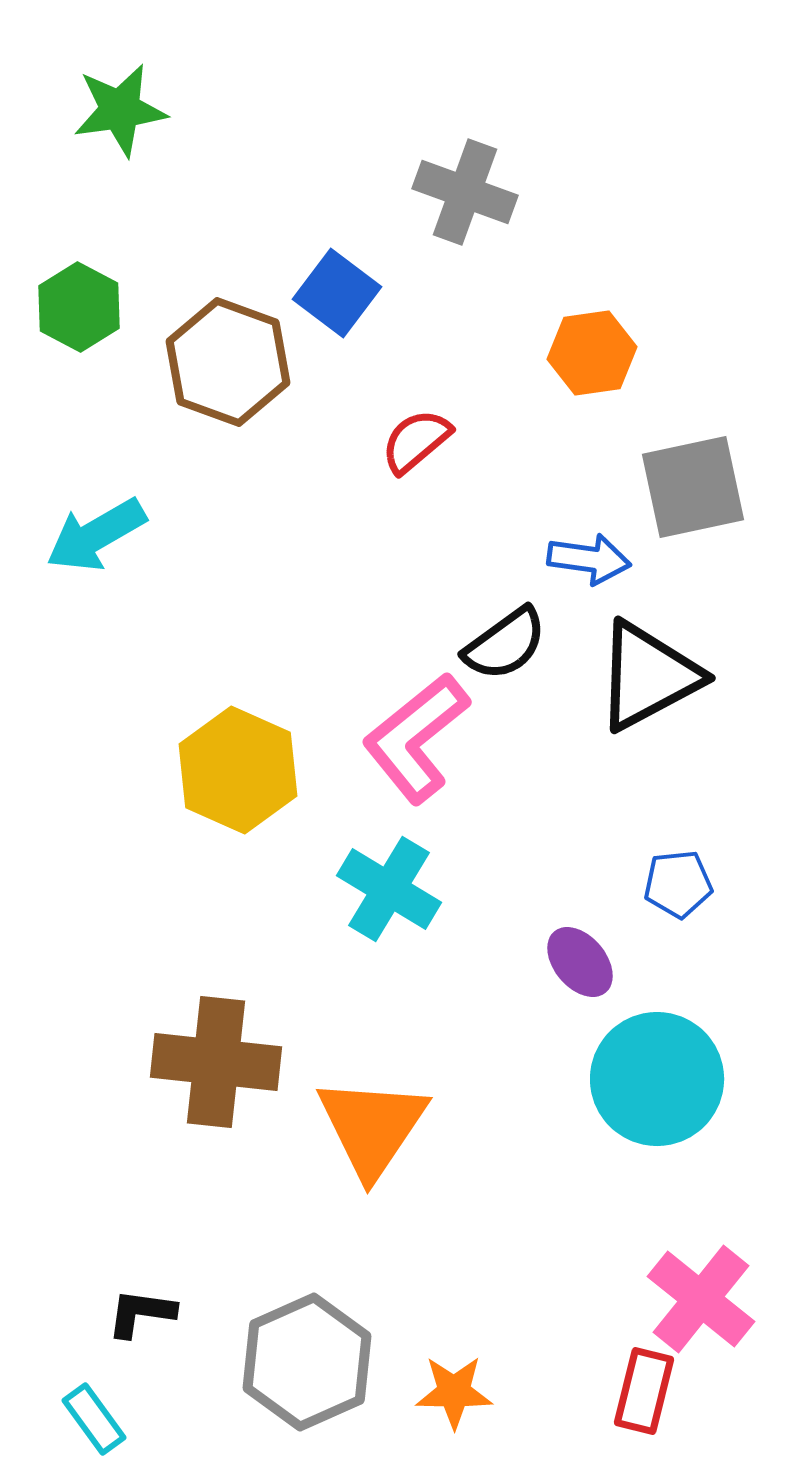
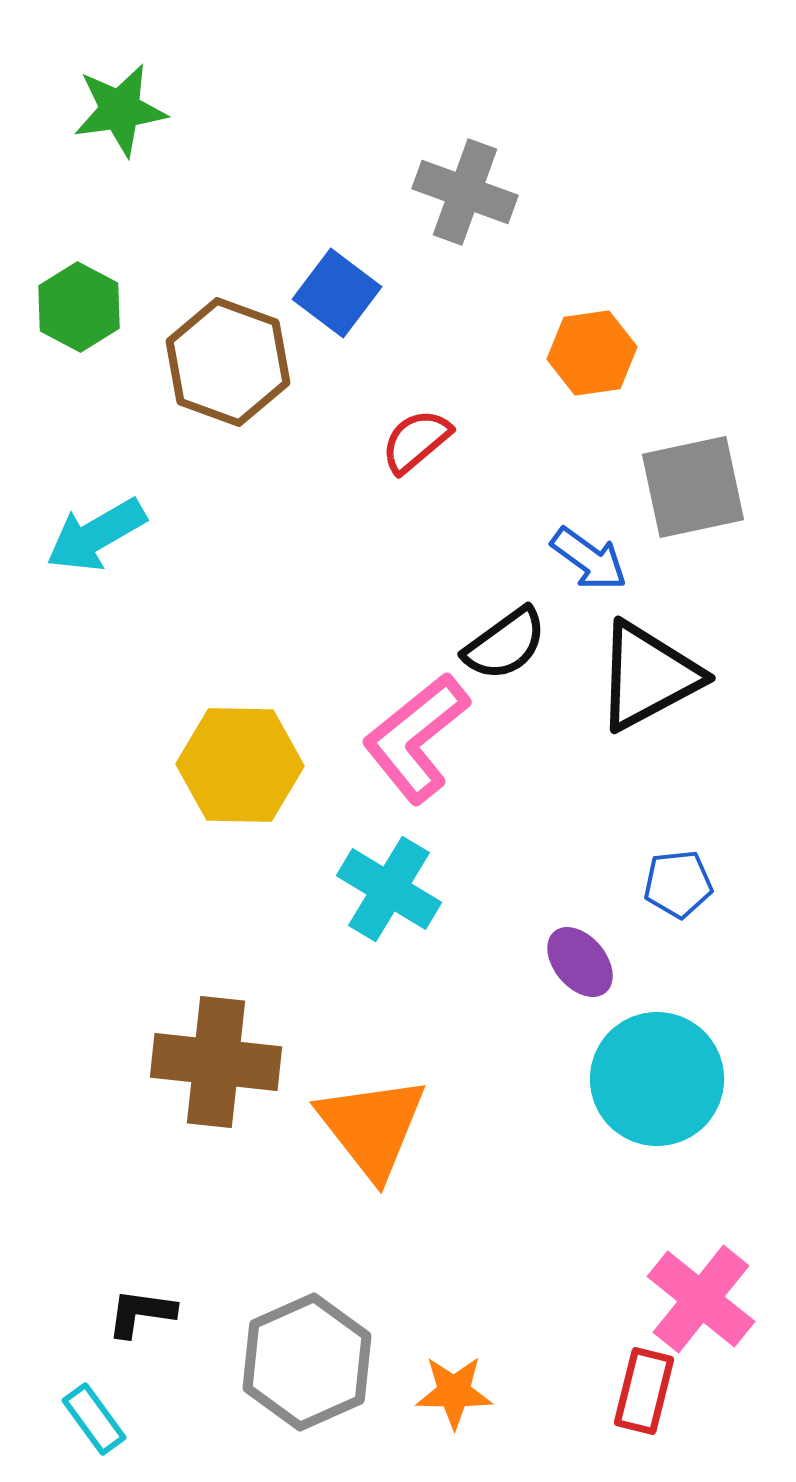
blue arrow: rotated 28 degrees clockwise
yellow hexagon: moved 2 px right, 5 px up; rotated 23 degrees counterclockwise
orange triangle: rotated 12 degrees counterclockwise
